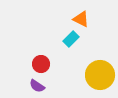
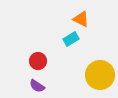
cyan rectangle: rotated 14 degrees clockwise
red circle: moved 3 px left, 3 px up
